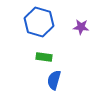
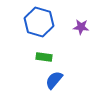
blue semicircle: rotated 24 degrees clockwise
